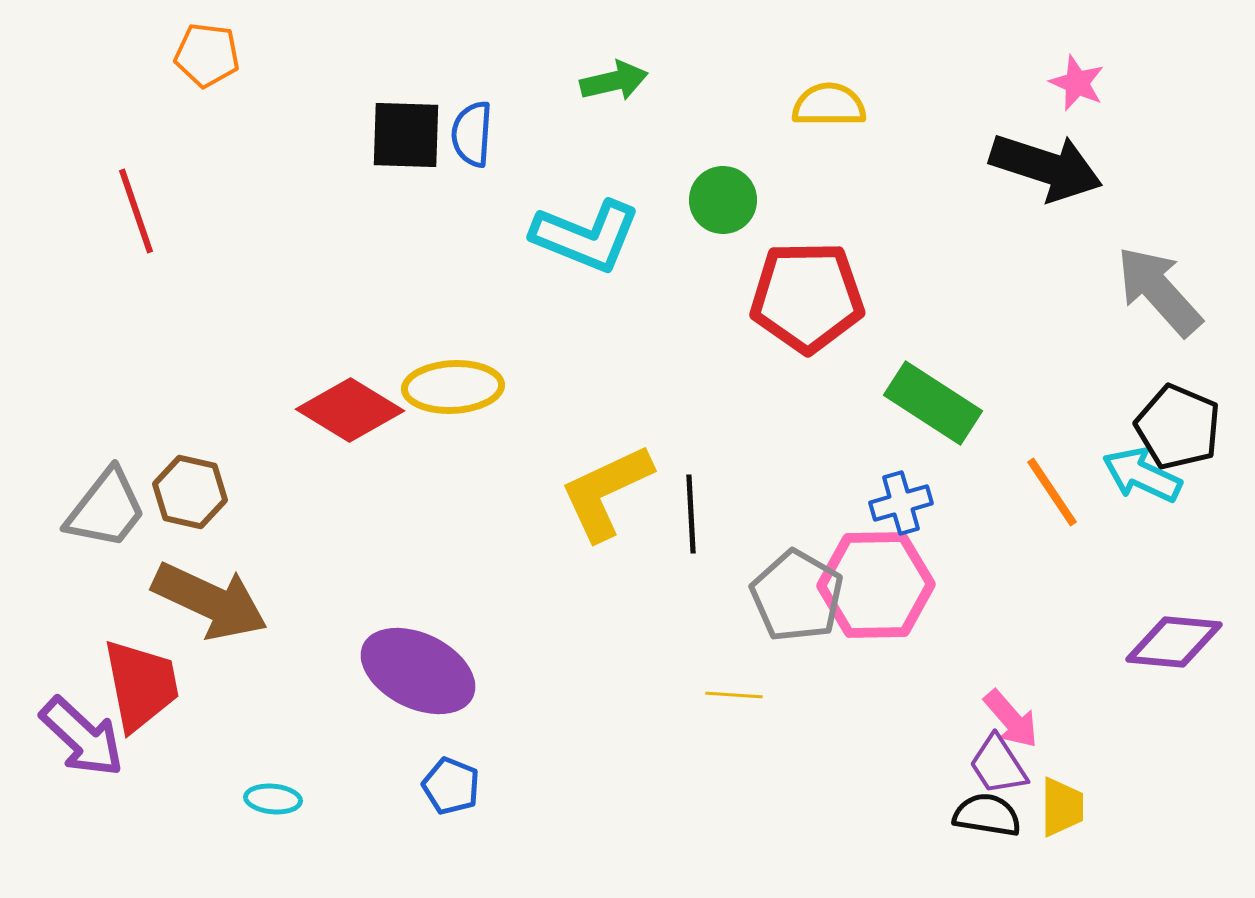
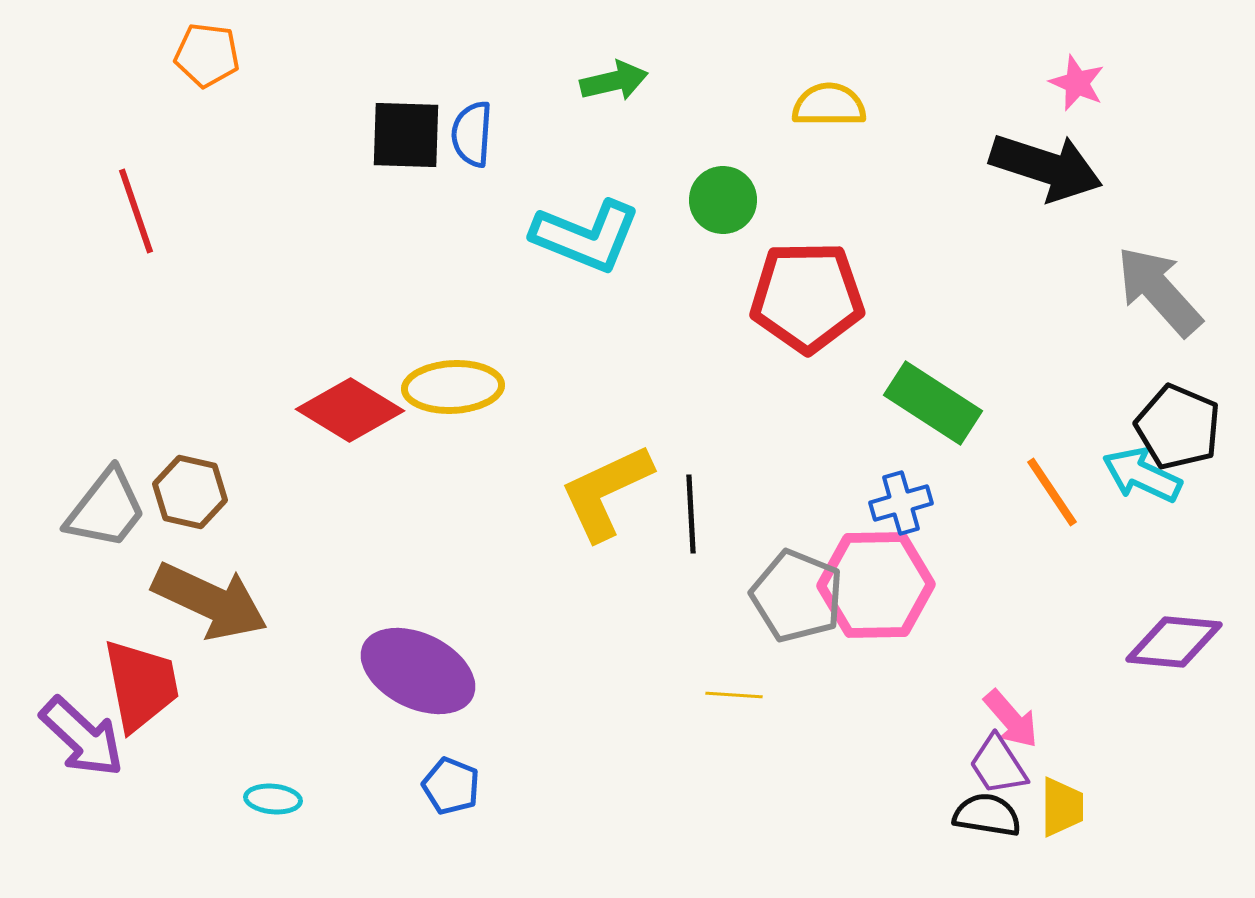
gray pentagon: rotated 8 degrees counterclockwise
